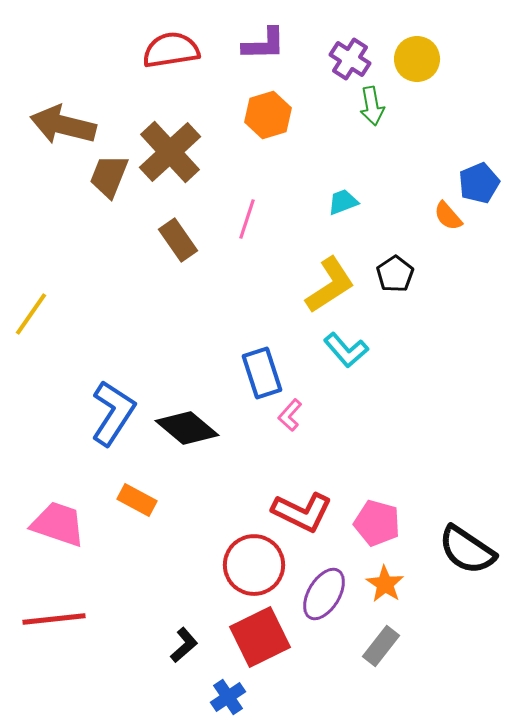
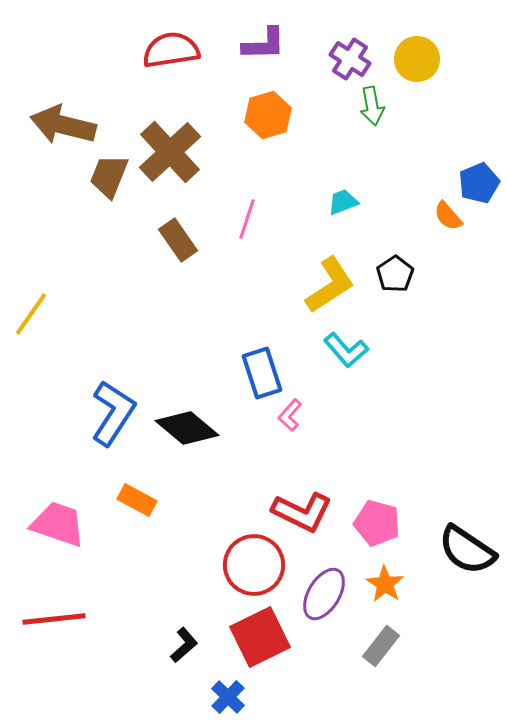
blue cross: rotated 12 degrees counterclockwise
